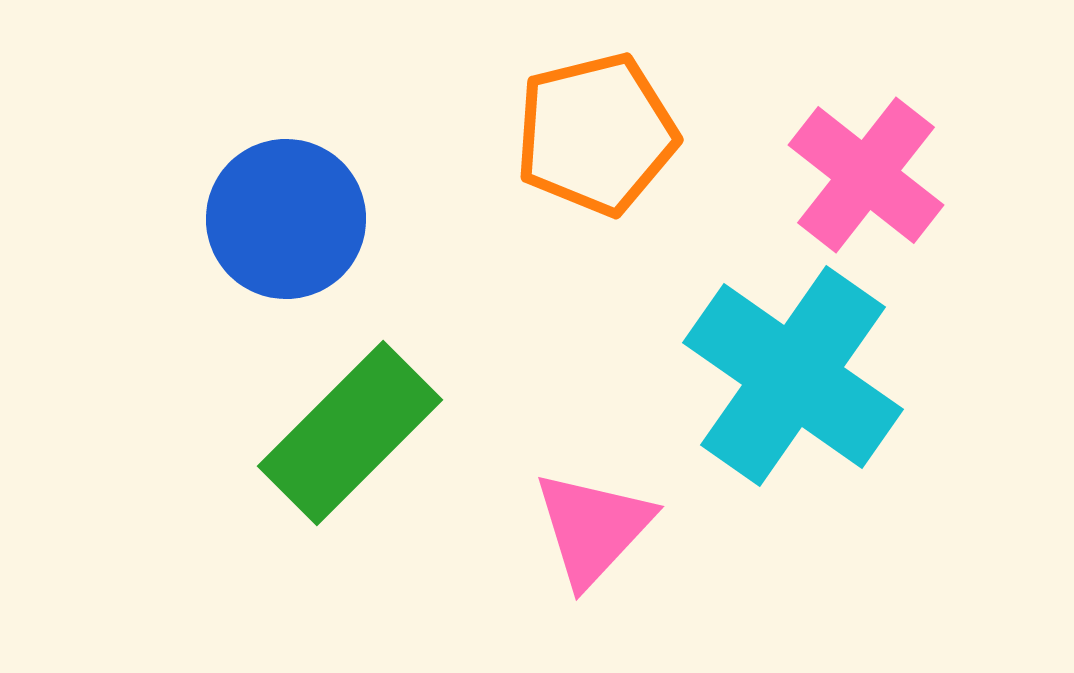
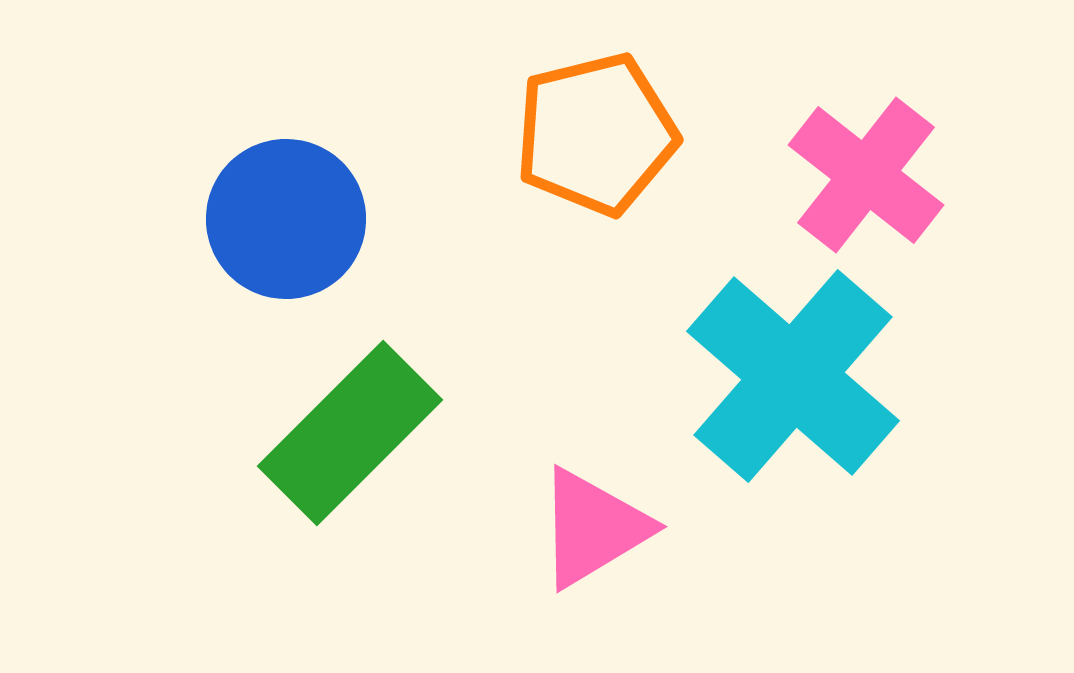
cyan cross: rotated 6 degrees clockwise
pink triangle: rotated 16 degrees clockwise
